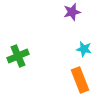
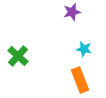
green cross: rotated 25 degrees counterclockwise
